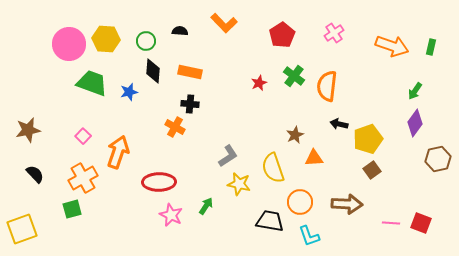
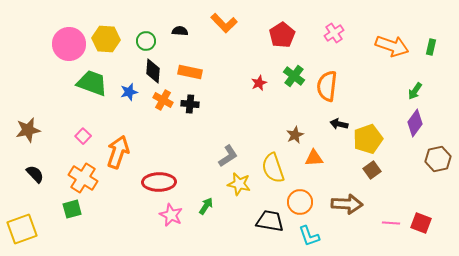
orange cross at (175, 127): moved 12 px left, 27 px up
orange cross at (83, 178): rotated 28 degrees counterclockwise
